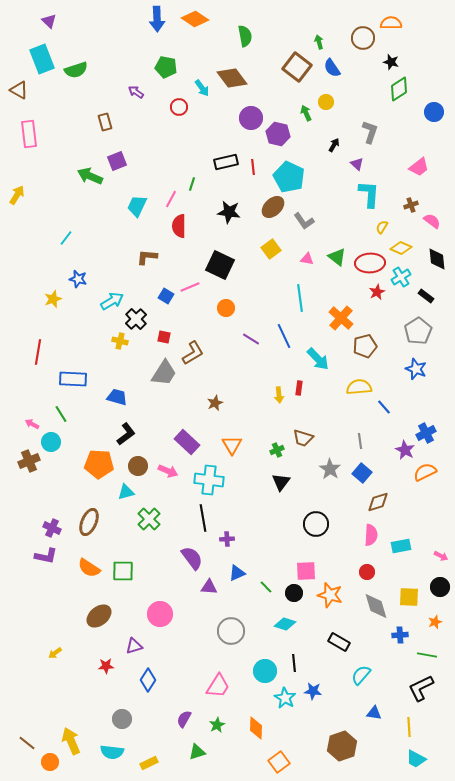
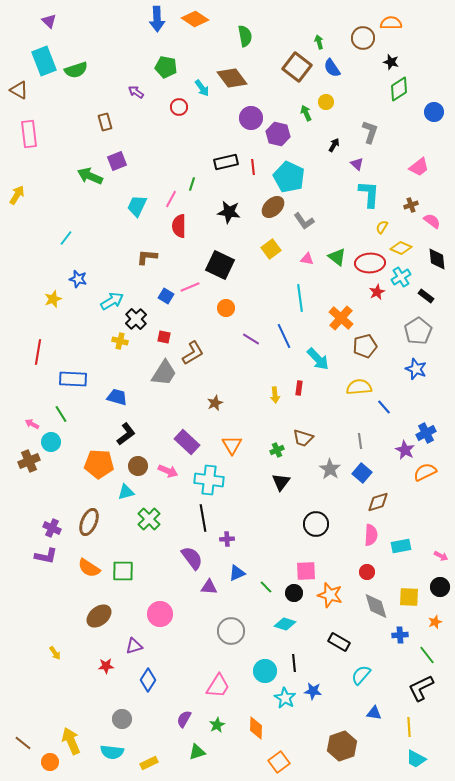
cyan rectangle at (42, 59): moved 2 px right, 2 px down
yellow arrow at (279, 395): moved 4 px left
yellow arrow at (55, 653): rotated 88 degrees counterclockwise
green line at (427, 655): rotated 42 degrees clockwise
brown line at (27, 743): moved 4 px left
